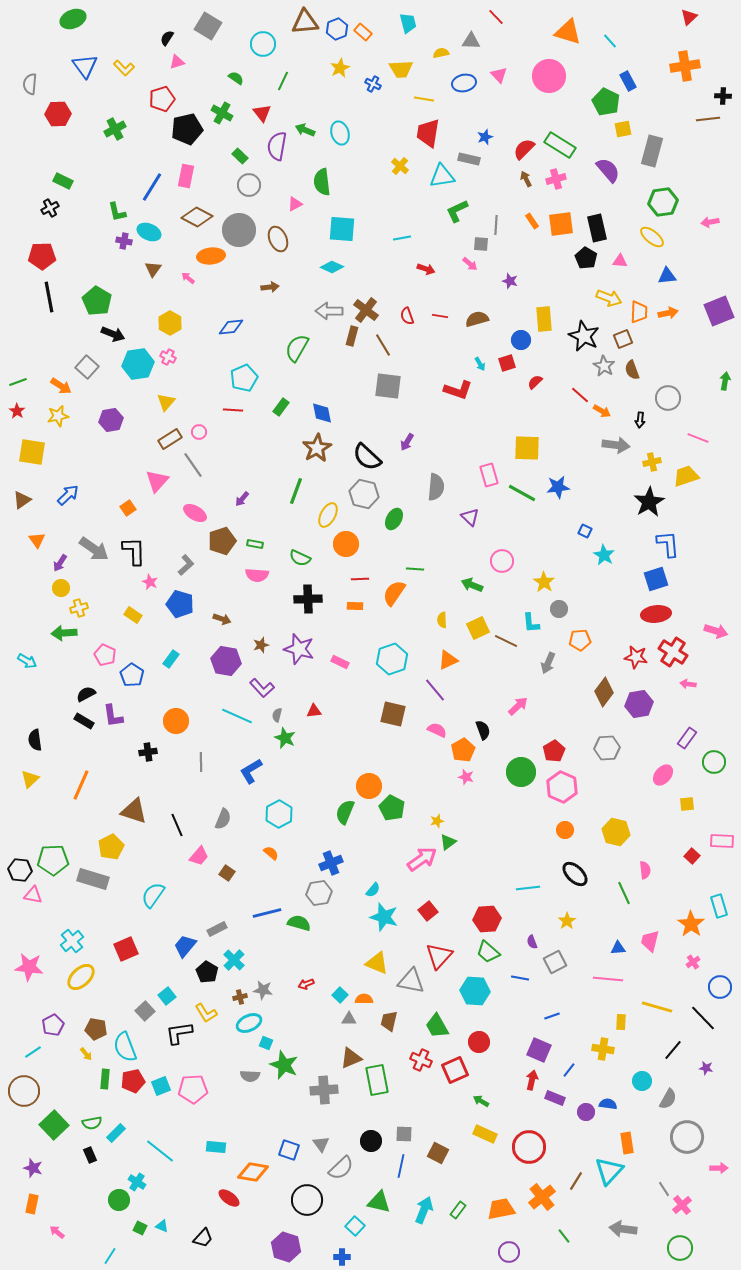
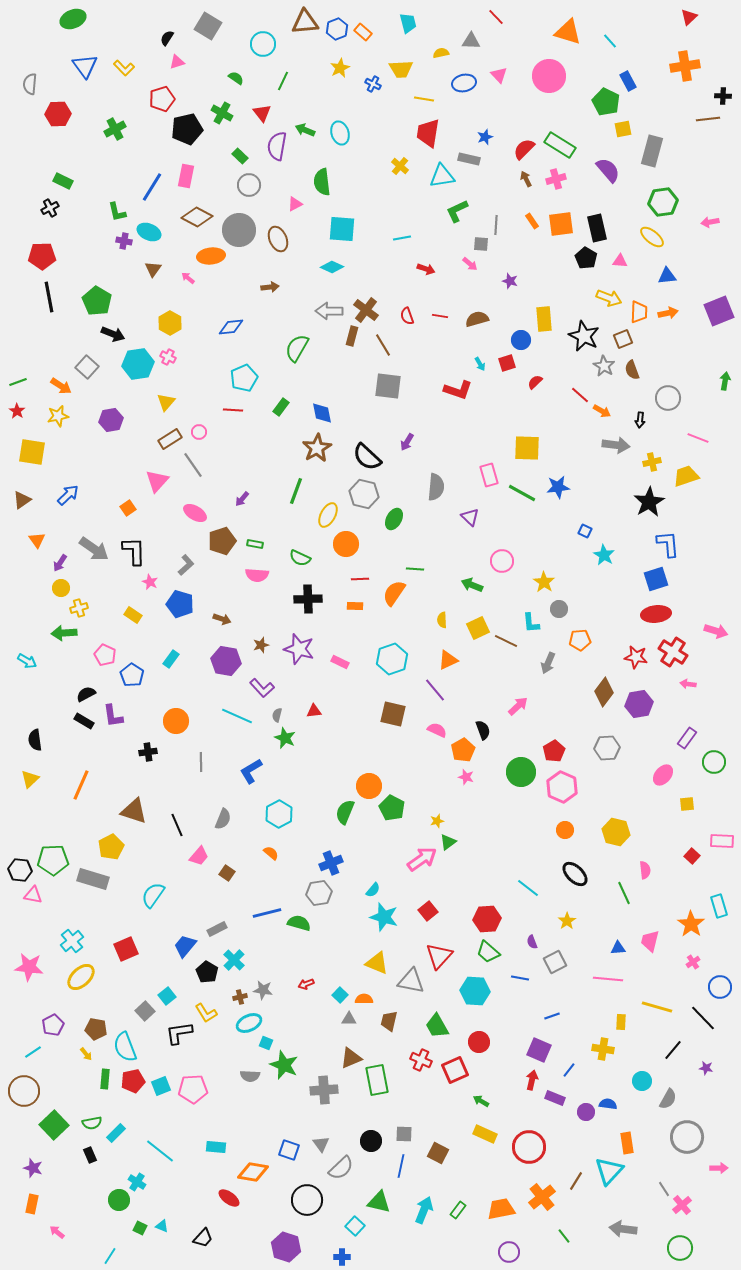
cyan line at (528, 888): rotated 45 degrees clockwise
